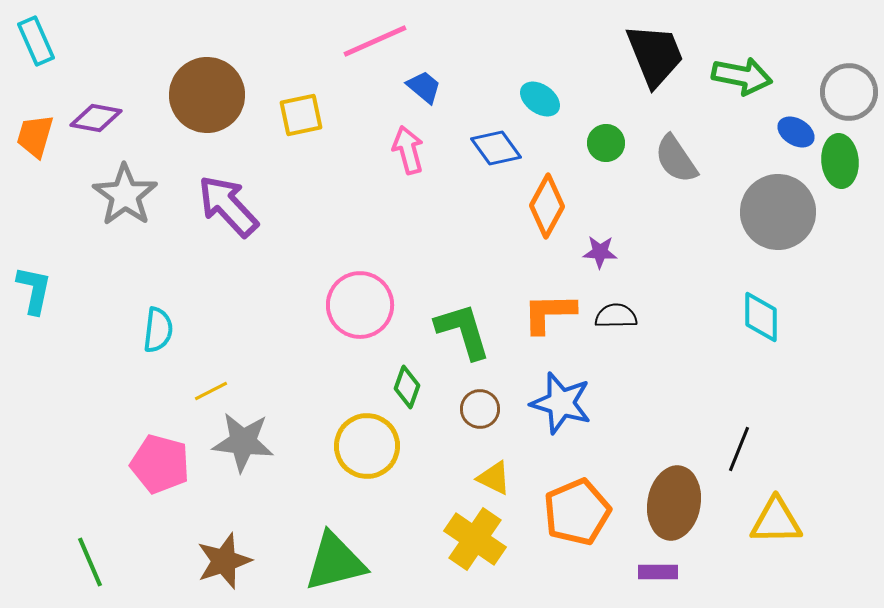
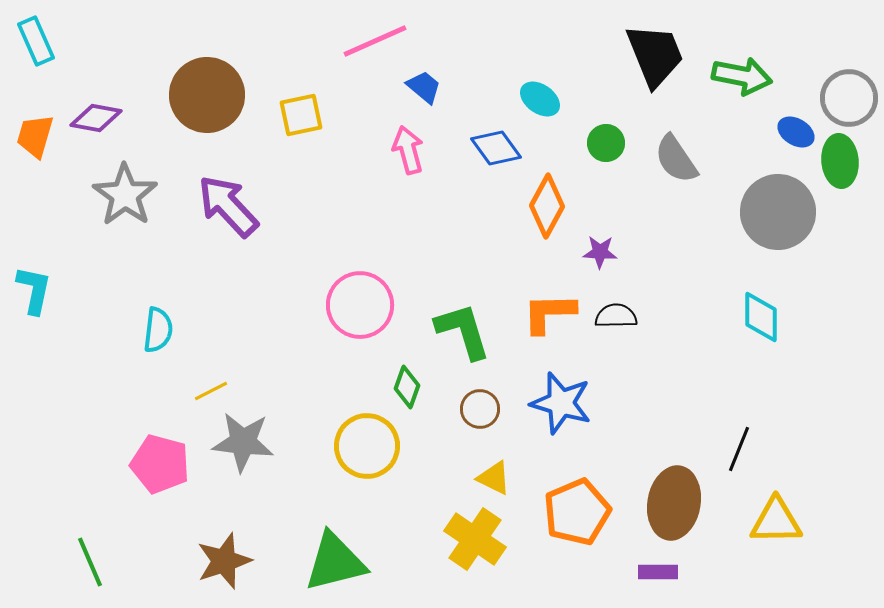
gray circle at (849, 92): moved 6 px down
